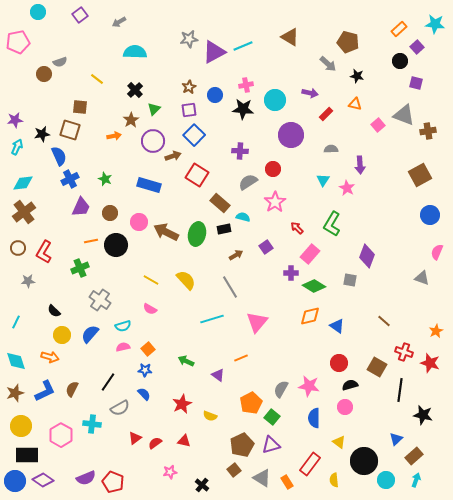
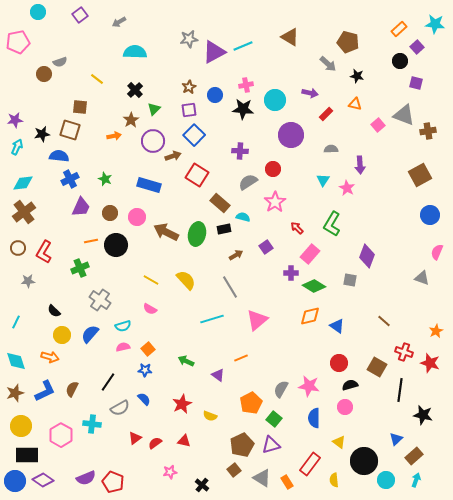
blue semicircle at (59, 156): rotated 60 degrees counterclockwise
pink circle at (139, 222): moved 2 px left, 5 px up
pink triangle at (257, 322): moved 2 px up; rotated 10 degrees clockwise
blue semicircle at (144, 394): moved 5 px down
green square at (272, 417): moved 2 px right, 2 px down
